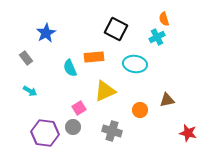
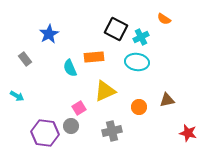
orange semicircle: rotated 40 degrees counterclockwise
blue star: moved 3 px right, 1 px down
cyan cross: moved 16 px left
gray rectangle: moved 1 px left, 1 px down
cyan ellipse: moved 2 px right, 2 px up
cyan arrow: moved 13 px left, 5 px down
orange circle: moved 1 px left, 3 px up
gray circle: moved 2 px left, 1 px up
gray cross: rotated 30 degrees counterclockwise
